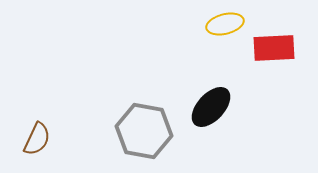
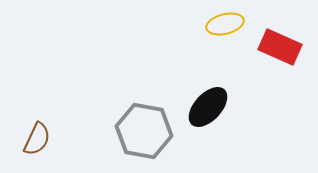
red rectangle: moved 6 px right, 1 px up; rotated 27 degrees clockwise
black ellipse: moved 3 px left
